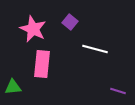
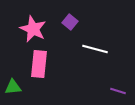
pink rectangle: moved 3 px left
